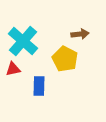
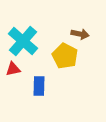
brown arrow: rotated 18 degrees clockwise
yellow pentagon: moved 3 px up
